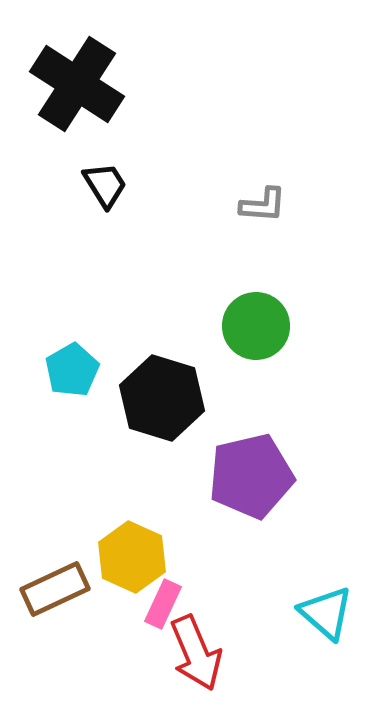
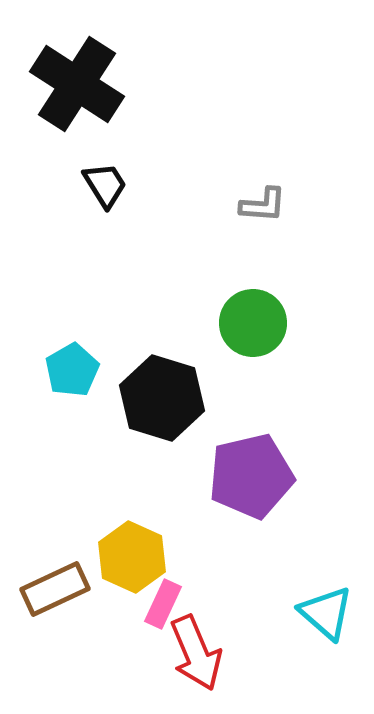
green circle: moved 3 px left, 3 px up
